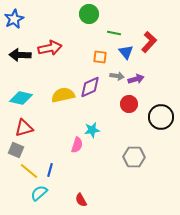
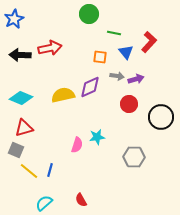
cyan diamond: rotated 10 degrees clockwise
cyan star: moved 5 px right, 7 px down
cyan semicircle: moved 5 px right, 10 px down
